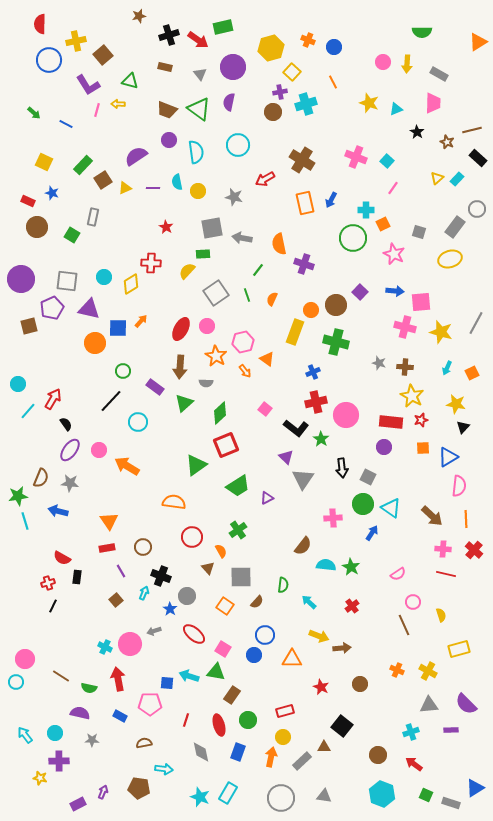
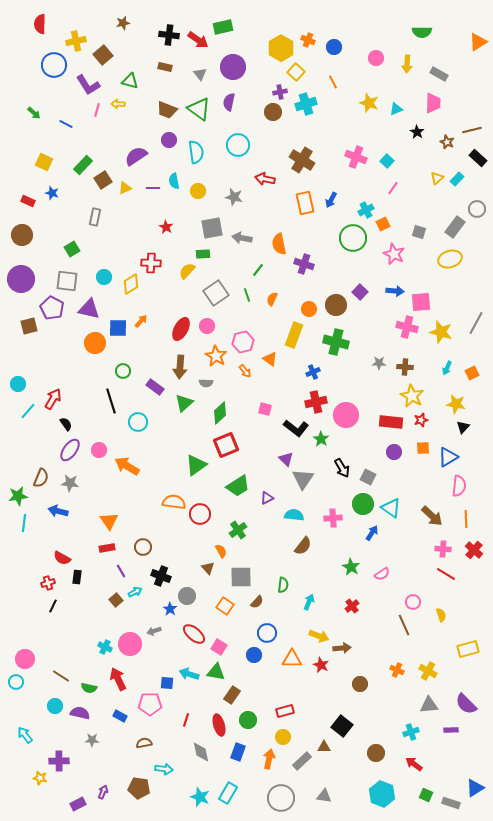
brown star at (139, 16): moved 16 px left, 7 px down
black cross at (169, 35): rotated 24 degrees clockwise
yellow hexagon at (271, 48): moved 10 px right; rotated 15 degrees counterclockwise
blue circle at (49, 60): moved 5 px right, 5 px down
pink circle at (383, 62): moved 7 px left, 4 px up
yellow square at (292, 72): moved 4 px right
red arrow at (265, 179): rotated 42 degrees clockwise
cyan semicircle at (177, 182): moved 3 px left, 1 px up
cyan cross at (366, 210): rotated 28 degrees counterclockwise
gray rectangle at (93, 217): moved 2 px right
brown circle at (37, 227): moved 15 px left, 8 px down
green square at (72, 235): moved 14 px down; rotated 28 degrees clockwise
purple pentagon at (52, 308): rotated 20 degrees counterclockwise
orange circle at (311, 310): moved 2 px left, 1 px up
pink cross at (405, 327): moved 2 px right
yellow rectangle at (295, 332): moved 1 px left, 3 px down
orange triangle at (267, 359): moved 3 px right
gray star at (379, 363): rotated 16 degrees counterclockwise
black line at (111, 401): rotated 60 degrees counterclockwise
pink square at (265, 409): rotated 24 degrees counterclockwise
purple circle at (384, 447): moved 10 px right, 5 px down
purple triangle at (286, 457): moved 2 px down
black arrow at (342, 468): rotated 24 degrees counterclockwise
cyan line at (25, 521): moved 1 px left, 2 px down; rotated 24 degrees clockwise
red circle at (192, 537): moved 8 px right, 23 px up
cyan semicircle at (326, 565): moved 32 px left, 50 px up
pink semicircle at (398, 574): moved 16 px left
red line at (446, 574): rotated 18 degrees clockwise
cyan arrow at (144, 593): moved 9 px left, 1 px up; rotated 40 degrees clockwise
cyan arrow at (309, 602): rotated 70 degrees clockwise
blue circle at (265, 635): moved 2 px right, 2 px up
pink square at (223, 649): moved 4 px left, 2 px up
yellow rectangle at (459, 649): moved 9 px right
cyan arrow at (189, 676): moved 2 px up
red arrow at (118, 679): rotated 15 degrees counterclockwise
red star at (321, 687): moved 22 px up
cyan circle at (55, 733): moved 27 px up
brown circle at (378, 755): moved 2 px left, 2 px up
orange arrow at (271, 757): moved 2 px left, 2 px down
